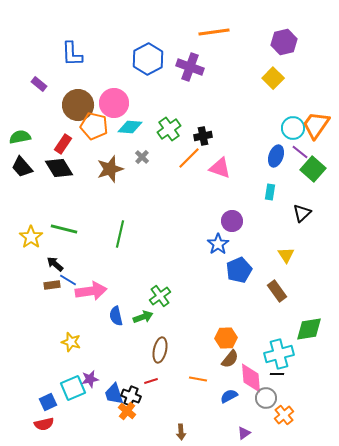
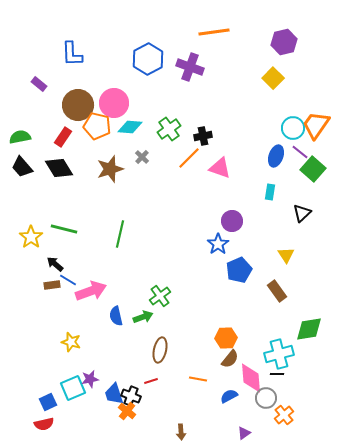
orange pentagon at (94, 126): moved 3 px right
red rectangle at (63, 144): moved 7 px up
pink arrow at (91, 291): rotated 12 degrees counterclockwise
